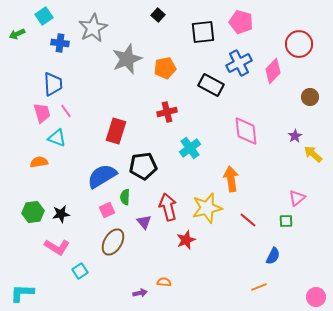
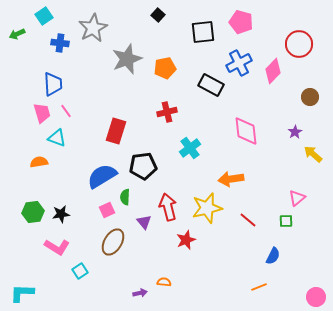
purple star at (295, 136): moved 4 px up
orange arrow at (231, 179): rotated 90 degrees counterclockwise
